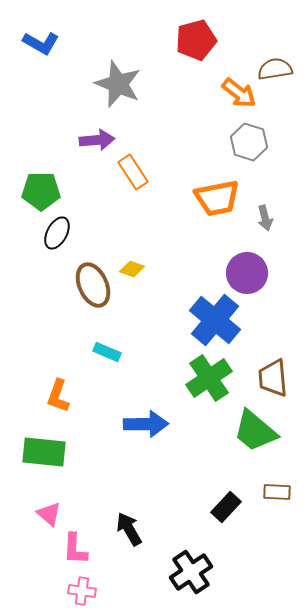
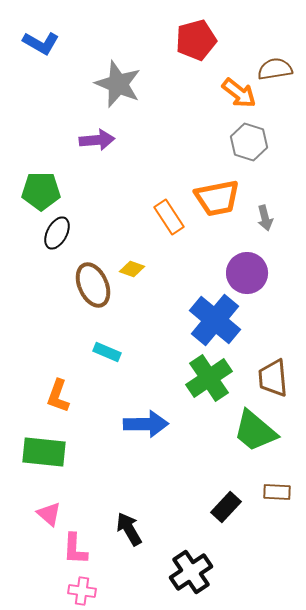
orange rectangle: moved 36 px right, 45 px down
